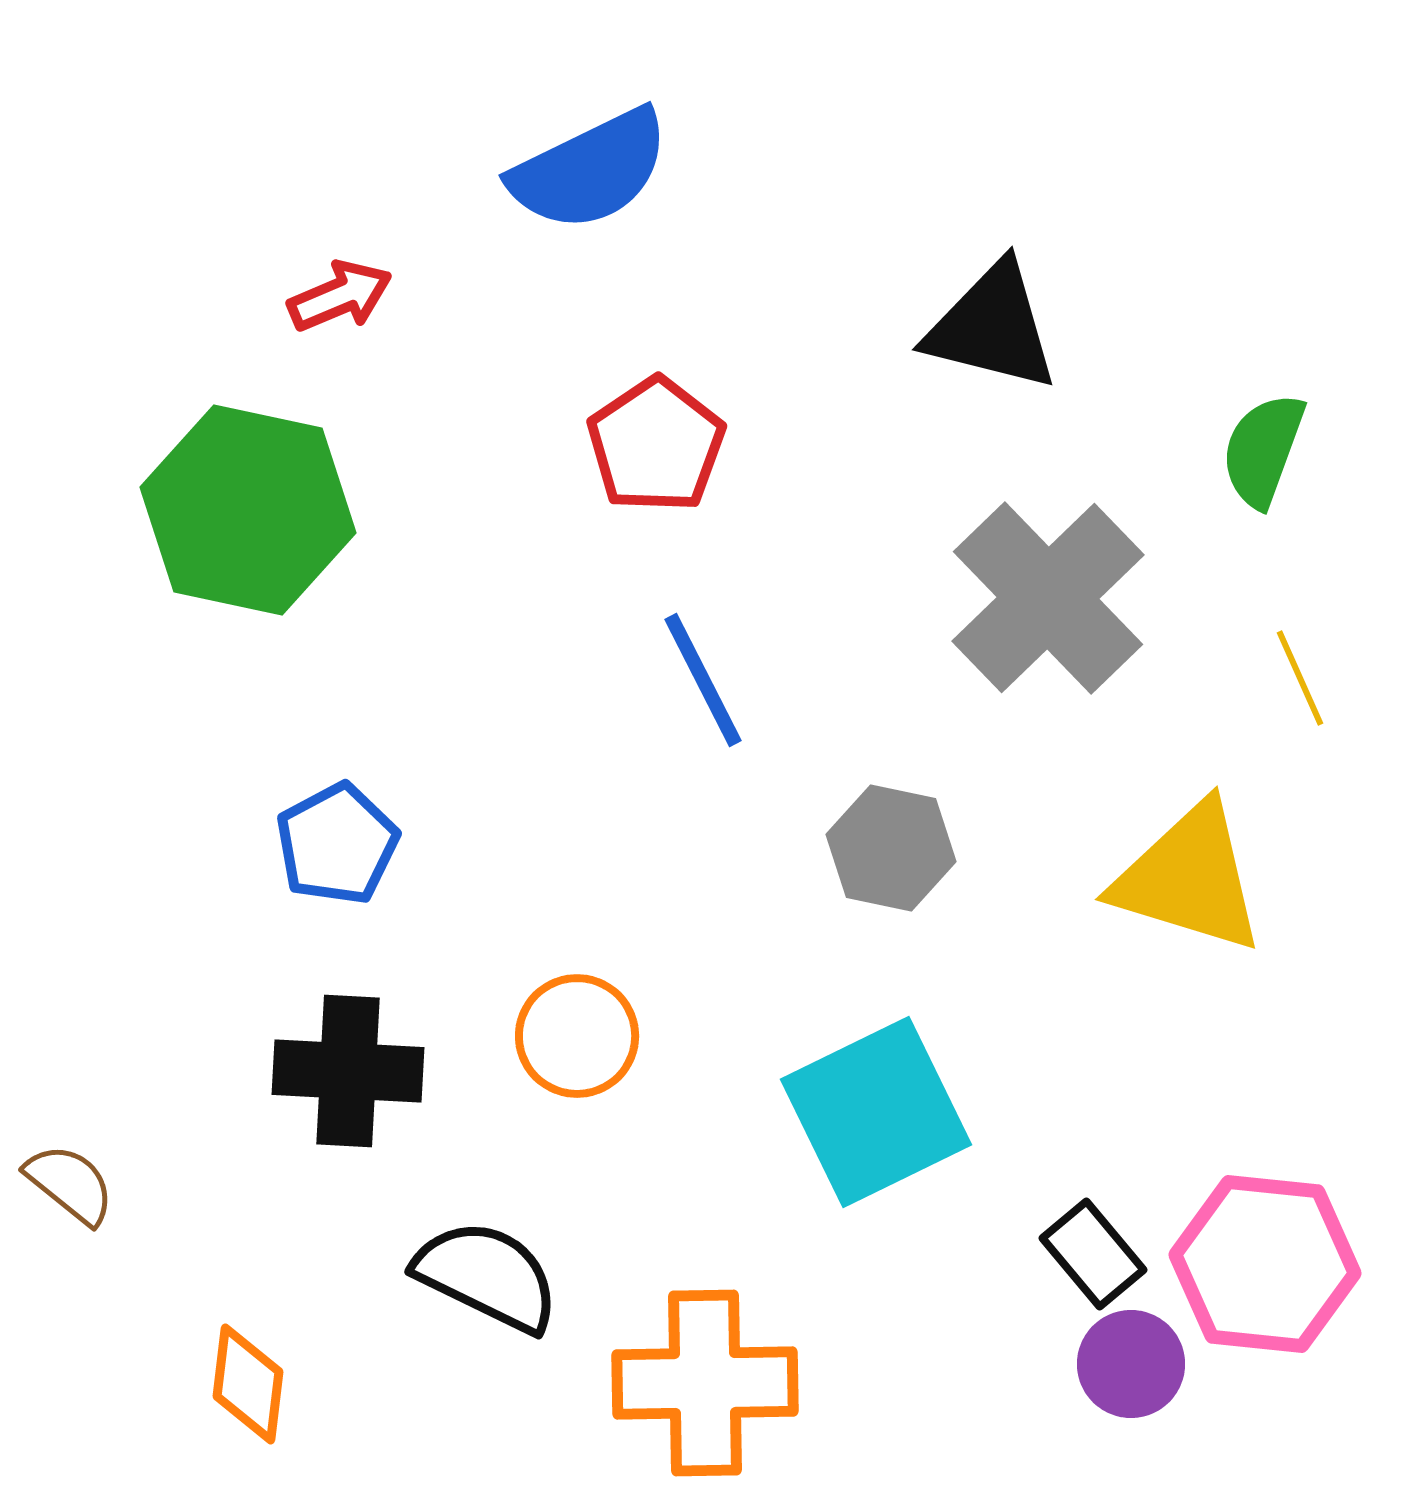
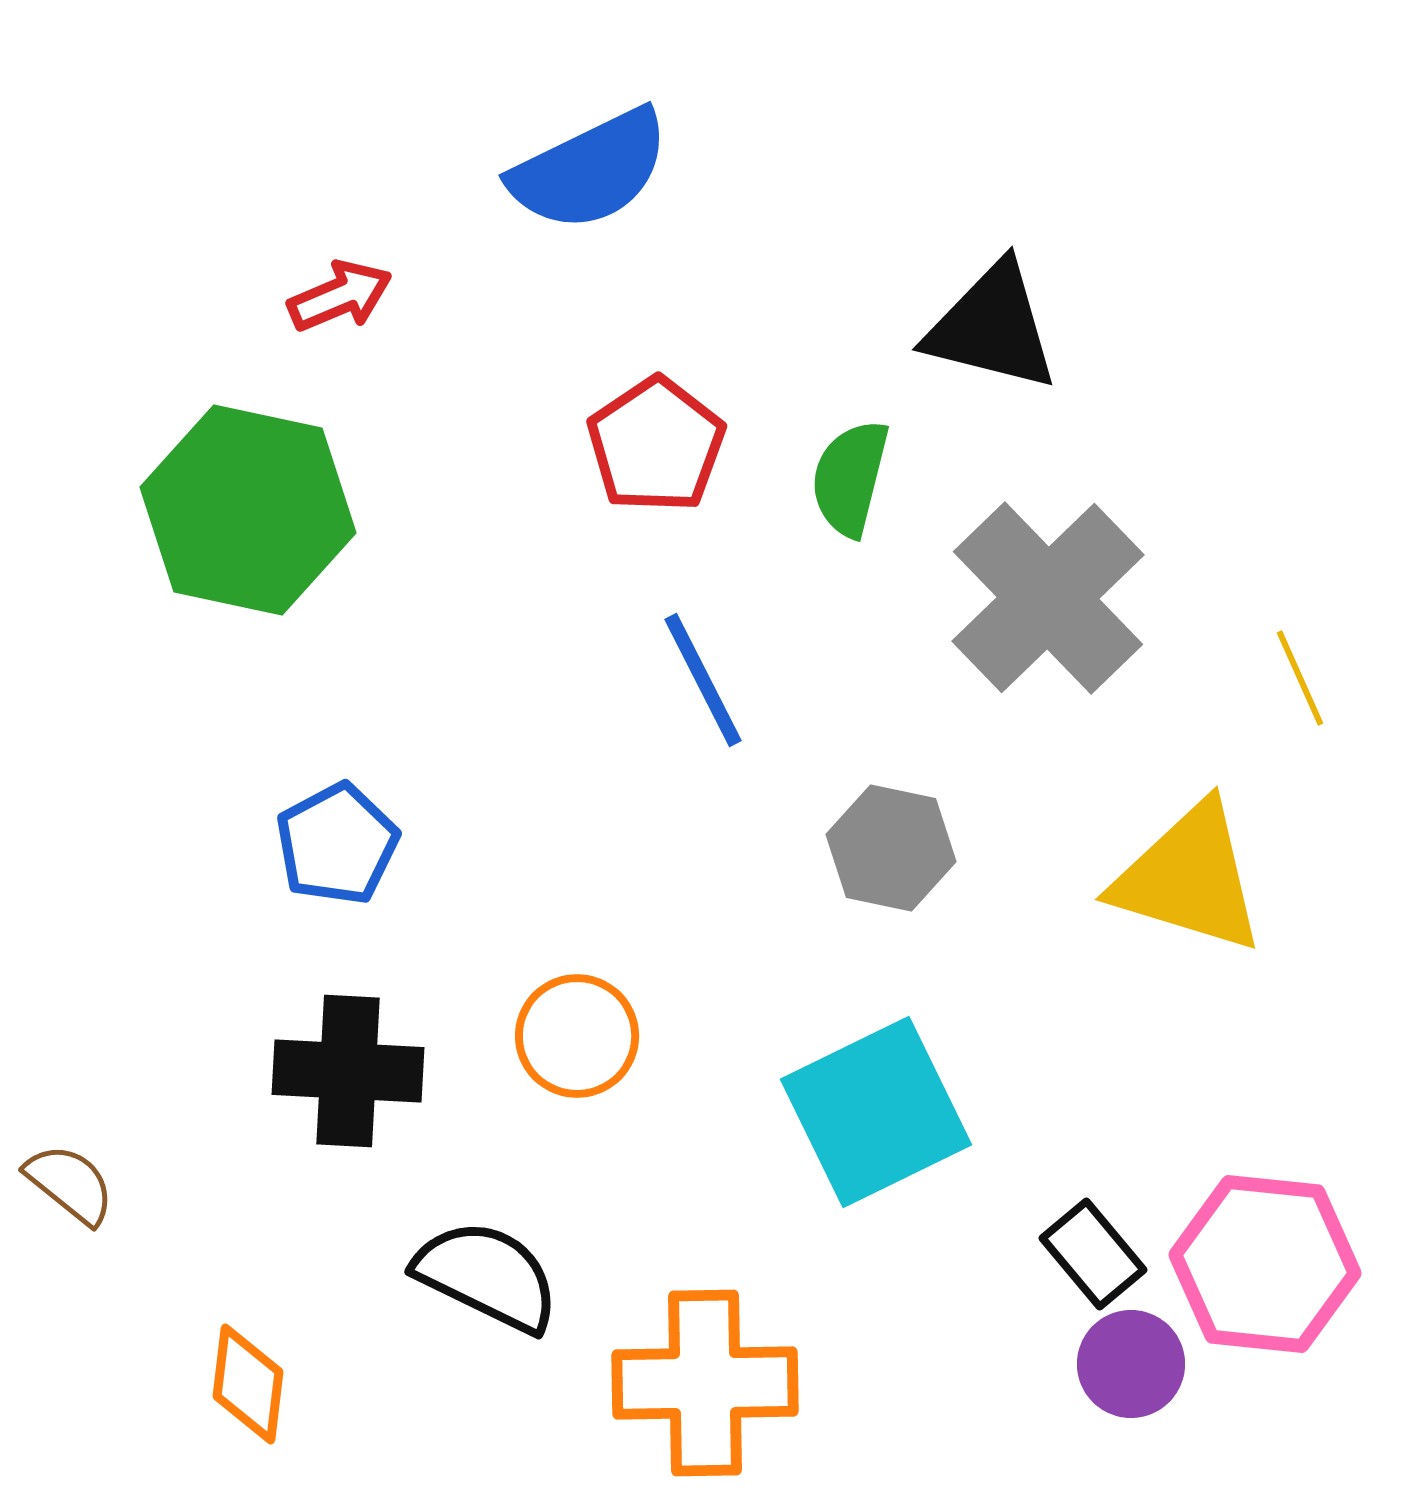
green semicircle: moved 413 px left, 28 px down; rotated 6 degrees counterclockwise
